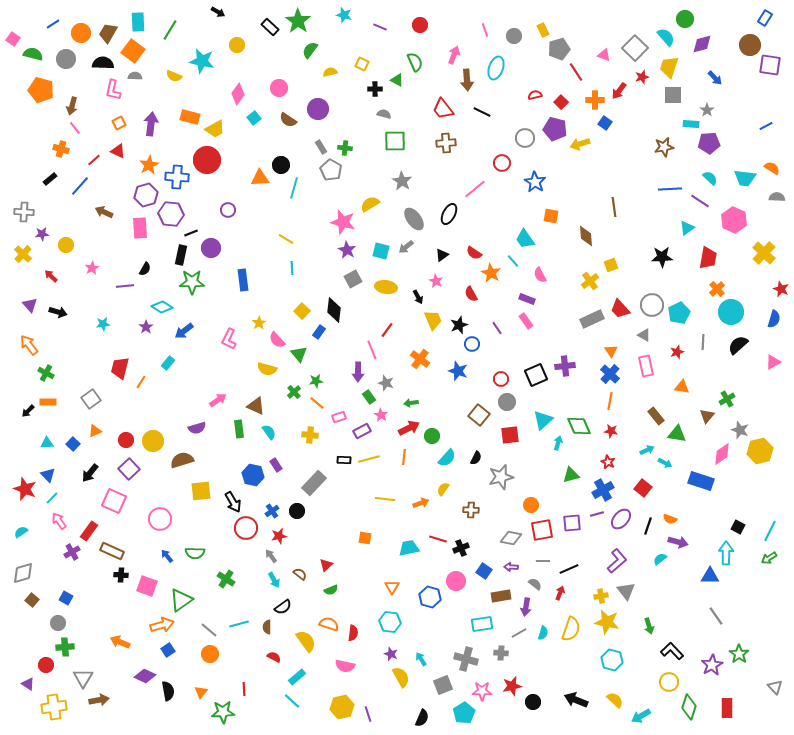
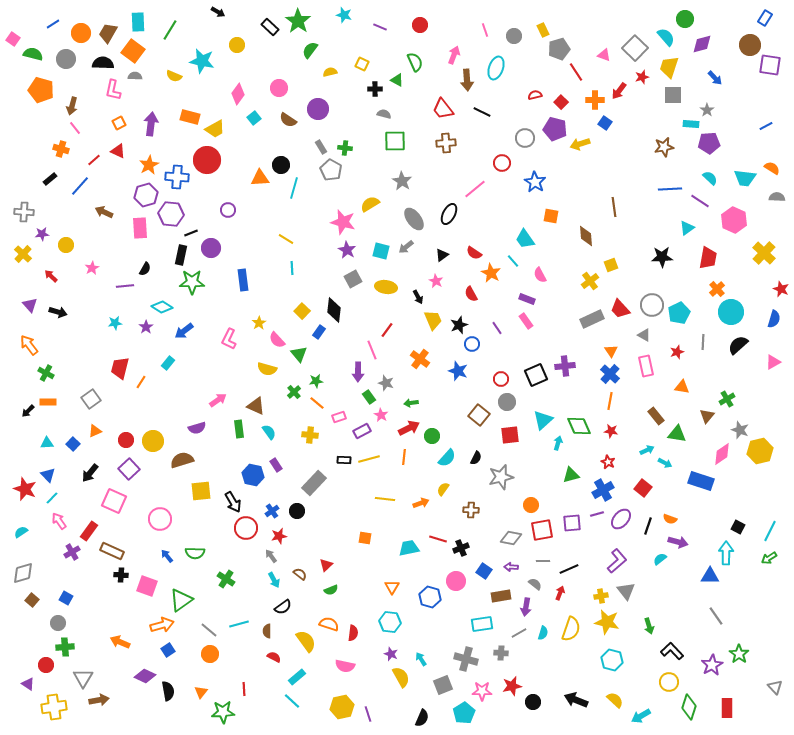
cyan star at (103, 324): moved 12 px right, 1 px up
brown semicircle at (267, 627): moved 4 px down
